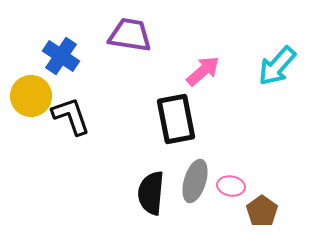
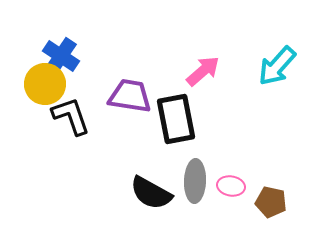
purple trapezoid: moved 61 px down
yellow circle: moved 14 px right, 12 px up
gray ellipse: rotated 15 degrees counterclockwise
black semicircle: rotated 66 degrees counterclockwise
brown pentagon: moved 9 px right, 9 px up; rotated 24 degrees counterclockwise
